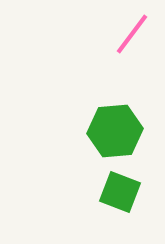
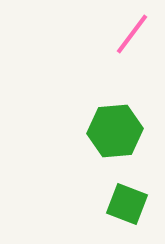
green square: moved 7 px right, 12 px down
